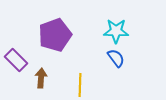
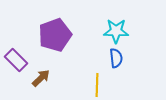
blue semicircle: rotated 30 degrees clockwise
brown arrow: rotated 42 degrees clockwise
yellow line: moved 17 px right
